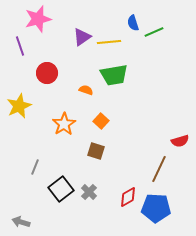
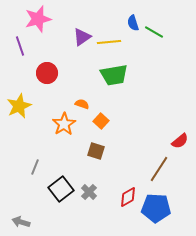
green line: rotated 54 degrees clockwise
orange semicircle: moved 4 px left, 14 px down
red semicircle: rotated 24 degrees counterclockwise
brown line: rotated 8 degrees clockwise
